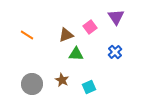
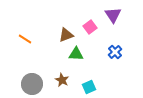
purple triangle: moved 3 px left, 2 px up
orange line: moved 2 px left, 4 px down
